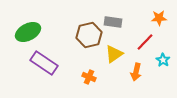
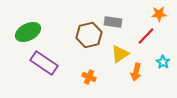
orange star: moved 4 px up
red line: moved 1 px right, 6 px up
yellow triangle: moved 6 px right
cyan star: moved 2 px down
